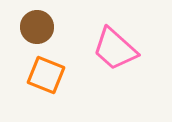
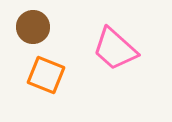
brown circle: moved 4 px left
